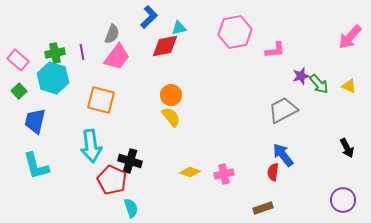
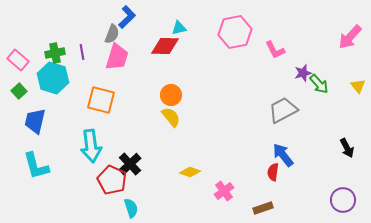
blue L-shape: moved 22 px left
red diamond: rotated 12 degrees clockwise
pink L-shape: rotated 70 degrees clockwise
pink trapezoid: rotated 20 degrees counterclockwise
purple star: moved 2 px right, 3 px up
yellow triangle: moved 9 px right; rotated 28 degrees clockwise
black cross: moved 3 px down; rotated 30 degrees clockwise
pink cross: moved 17 px down; rotated 24 degrees counterclockwise
